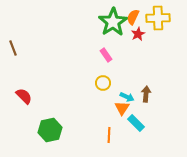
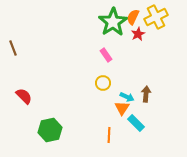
yellow cross: moved 2 px left, 1 px up; rotated 25 degrees counterclockwise
